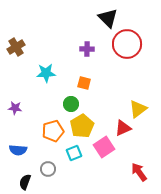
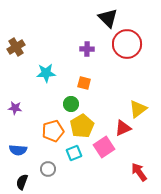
black semicircle: moved 3 px left
